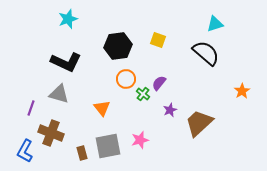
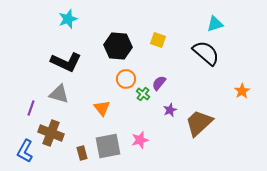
black hexagon: rotated 12 degrees clockwise
